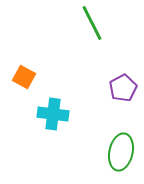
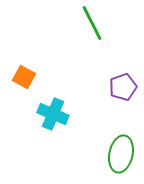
purple pentagon: moved 1 px up; rotated 8 degrees clockwise
cyan cross: rotated 16 degrees clockwise
green ellipse: moved 2 px down
